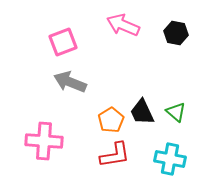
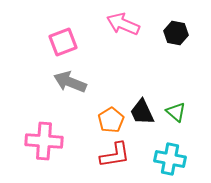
pink arrow: moved 1 px up
